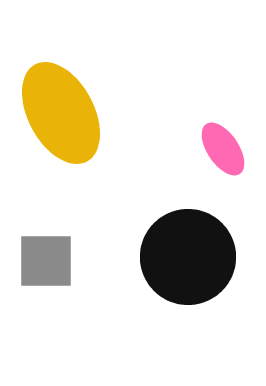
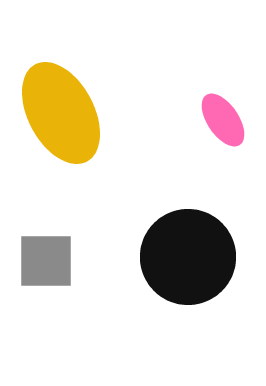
pink ellipse: moved 29 px up
